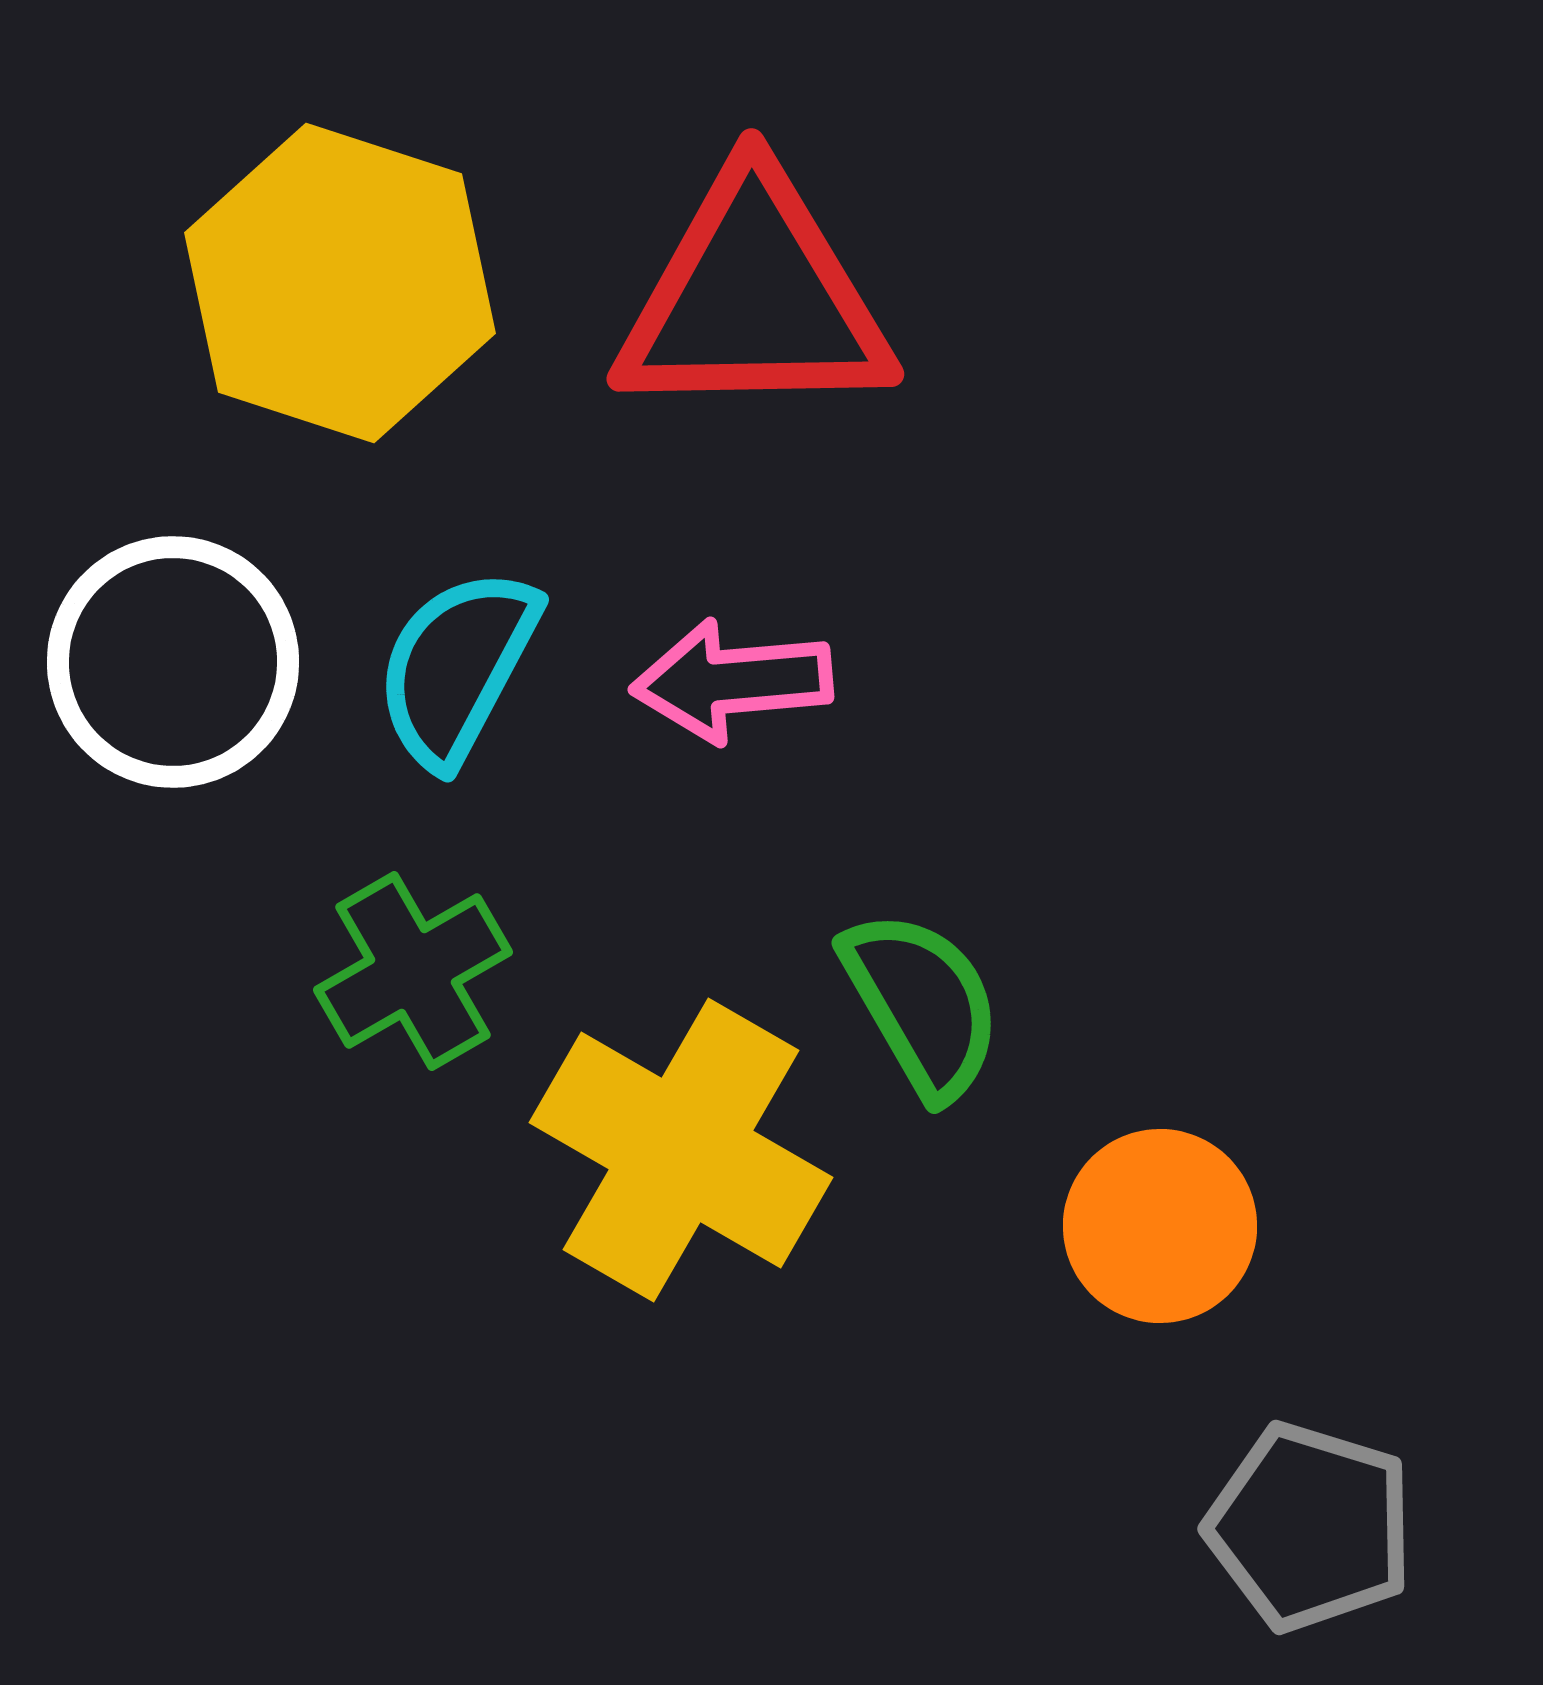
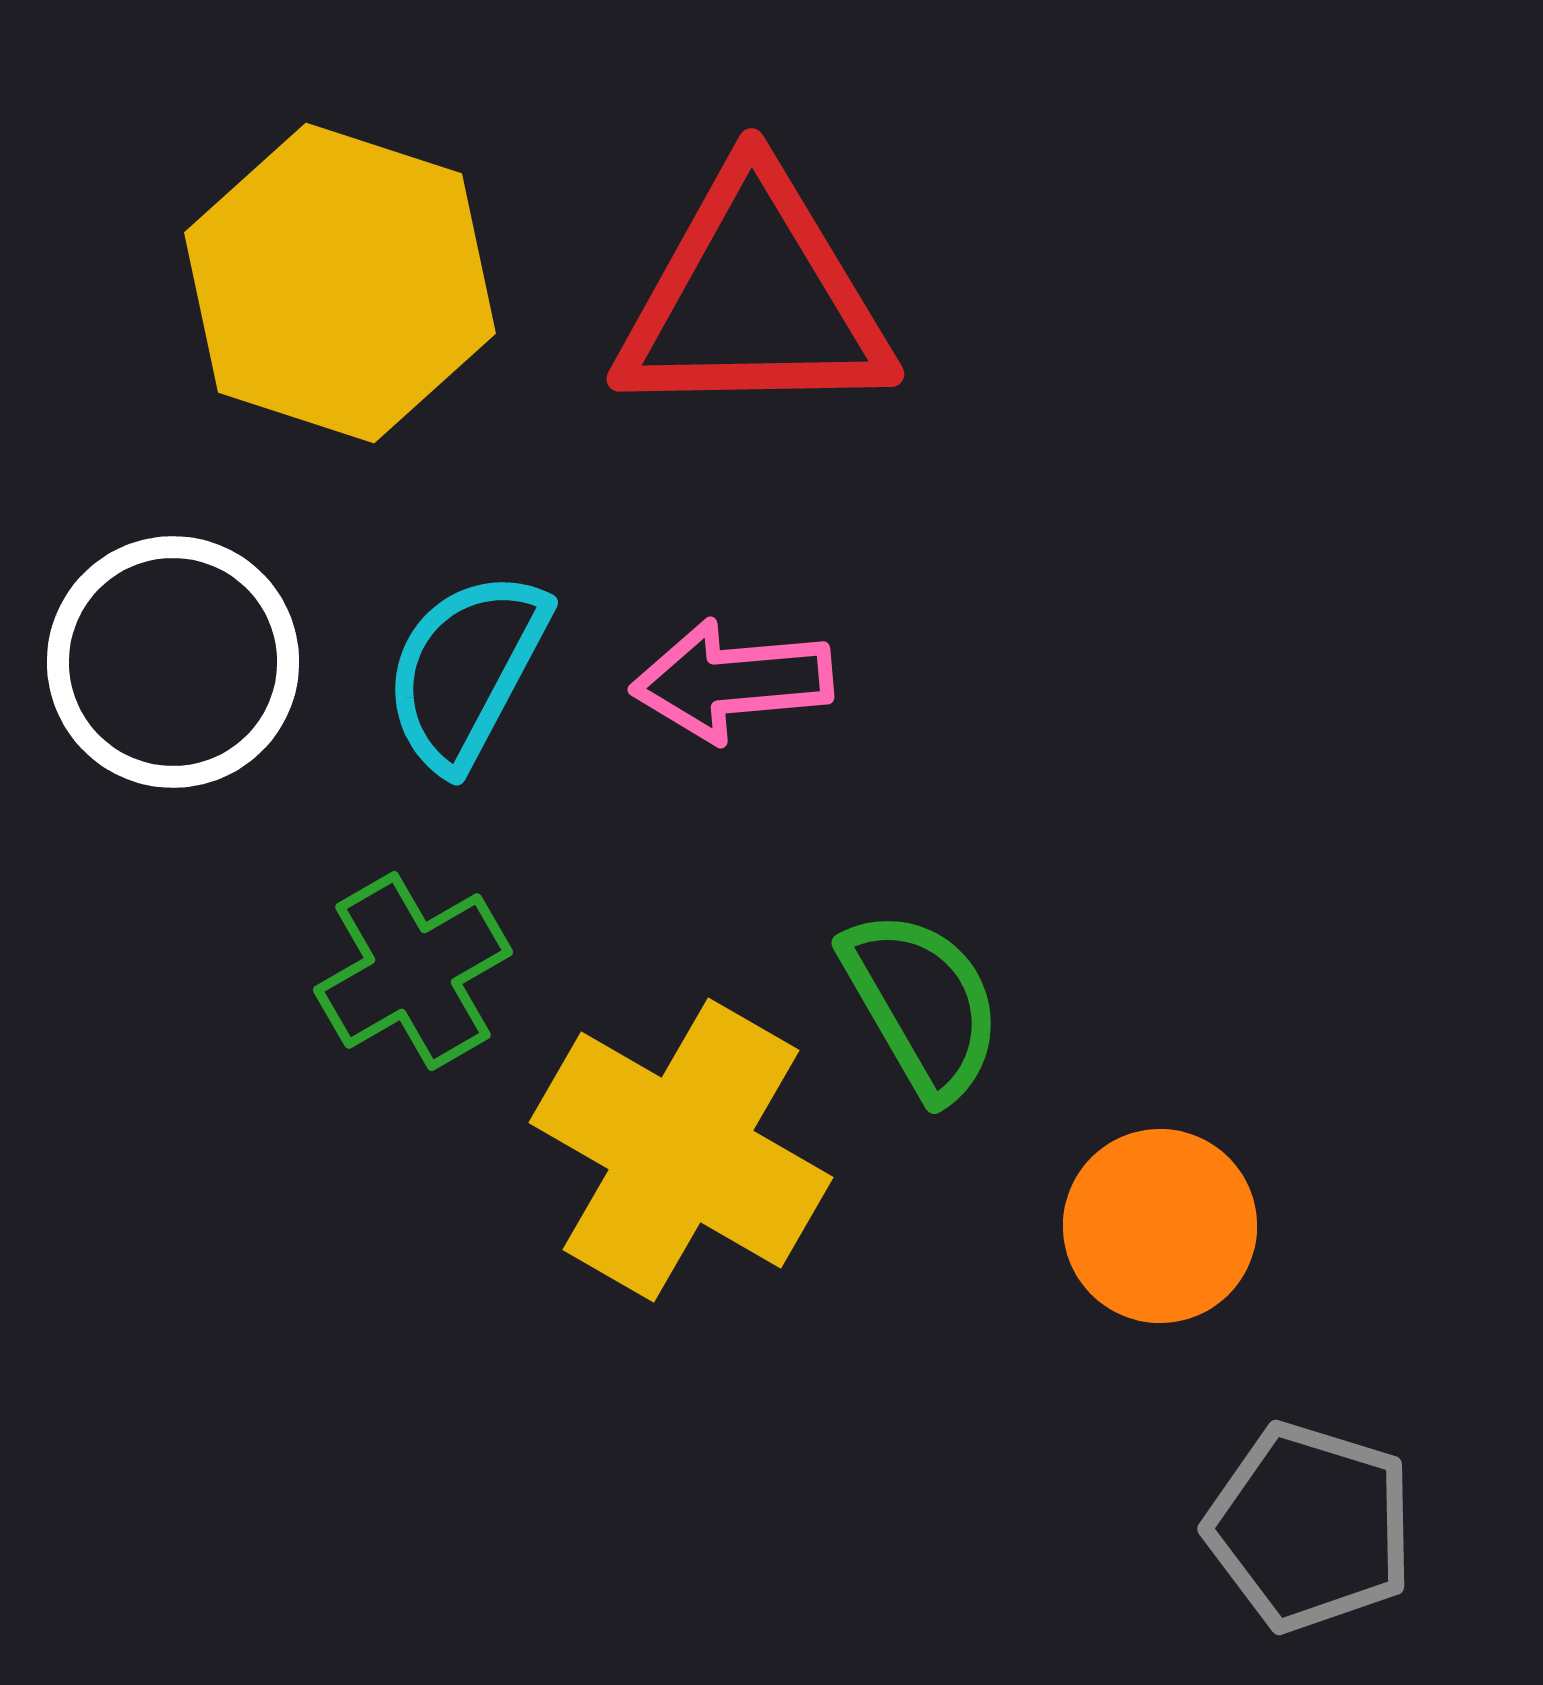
cyan semicircle: moved 9 px right, 3 px down
